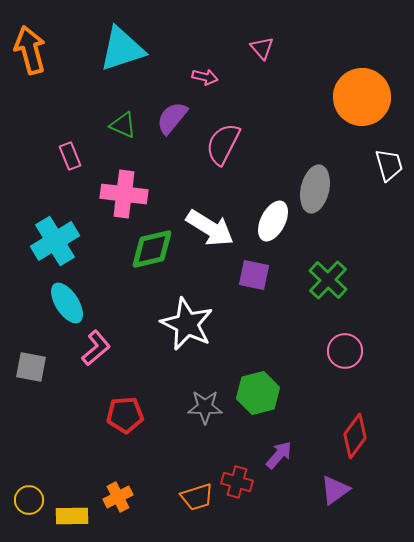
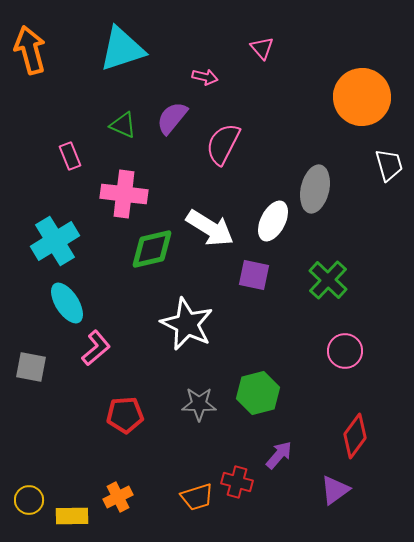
gray star: moved 6 px left, 3 px up
